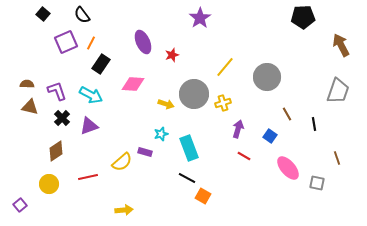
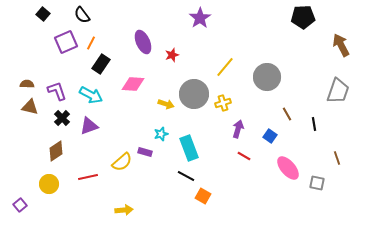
black line at (187, 178): moved 1 px left, 2 px up
